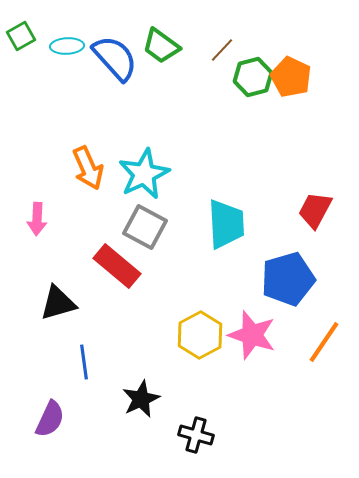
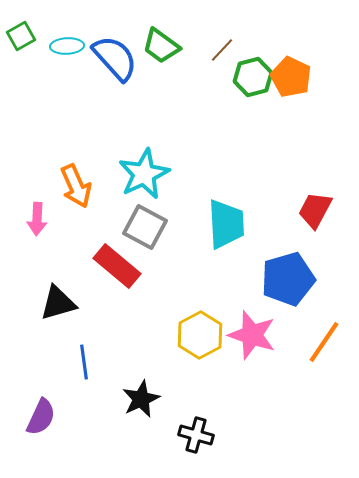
orange arrow: moved 12 px left, 18 px down
purple semicircle: moved 9 px left, 2 px up
